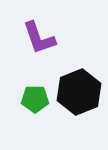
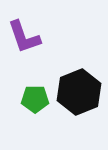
purple L-shape: moved 15 px left, 1 px up
